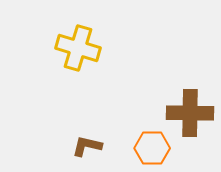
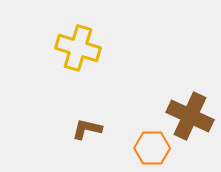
brown cross: moved 3 px down; rotated 24 degrees clockwise
brown L-shape: moved 17 px up
